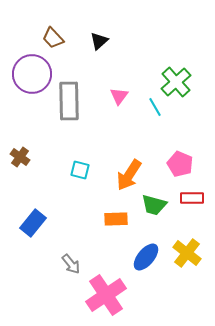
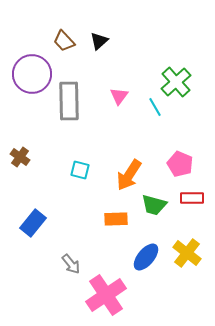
brown trapezoid: moved 11 px right, 3 px down
